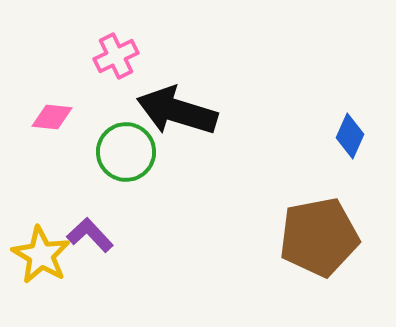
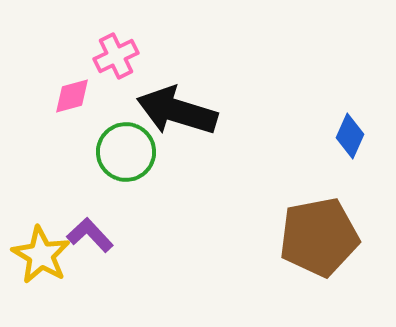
pink diamond: moved 20 px right, 21 px up; rotated 21 degrees counterclockwise
